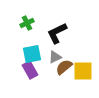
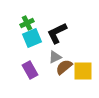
cyan square: moved 16 px up; rotated 12 degrees counterclockwise
